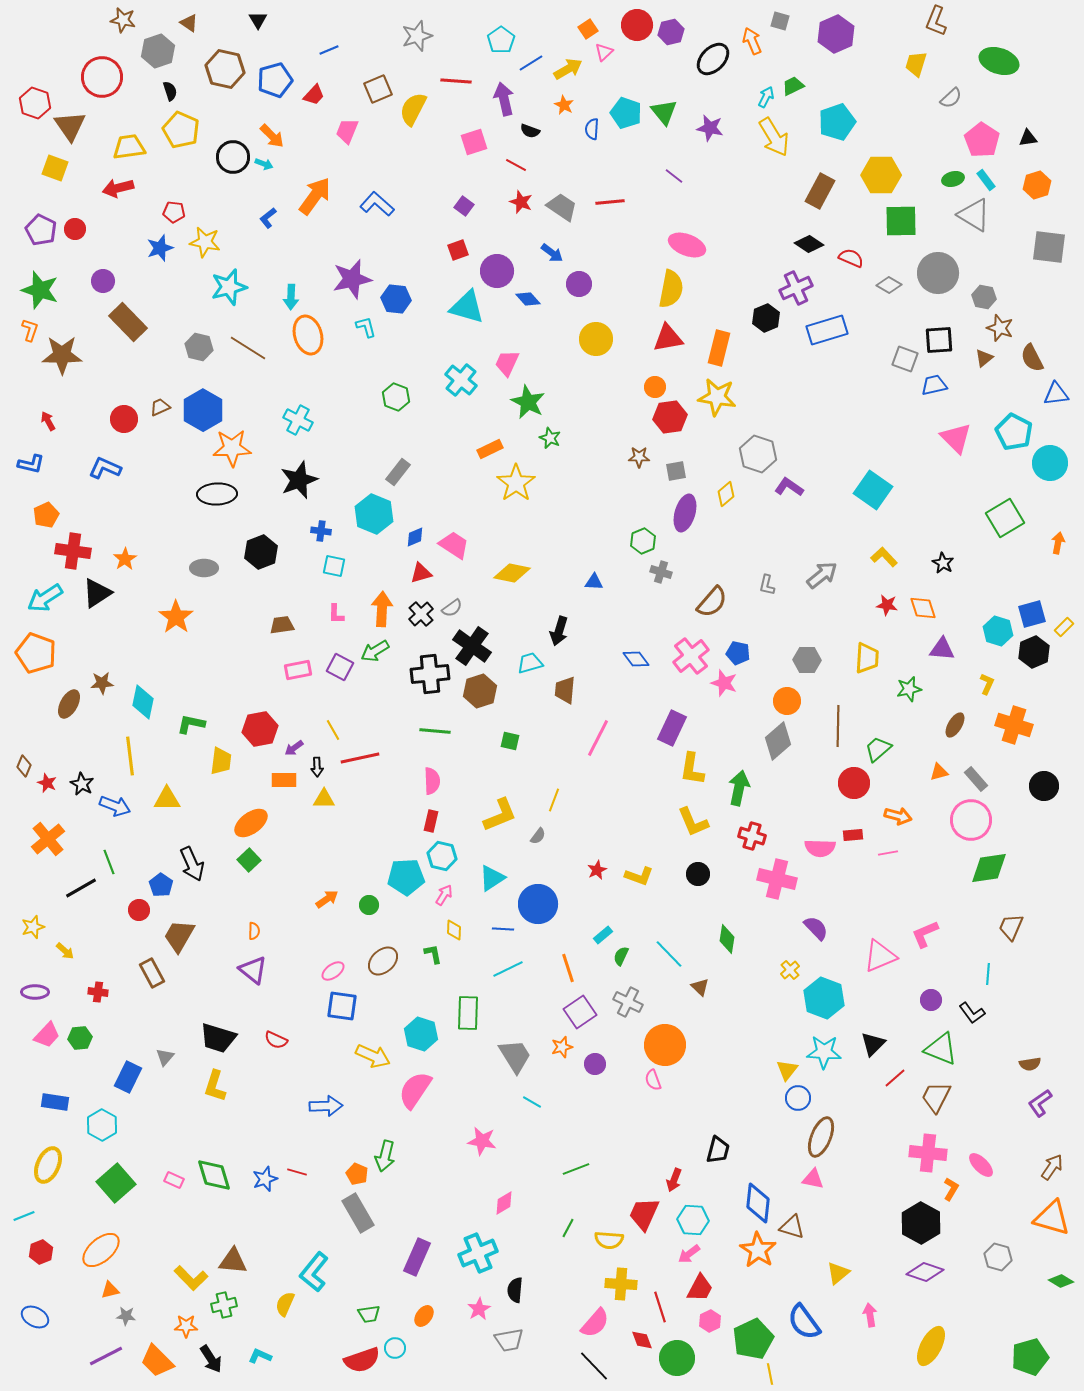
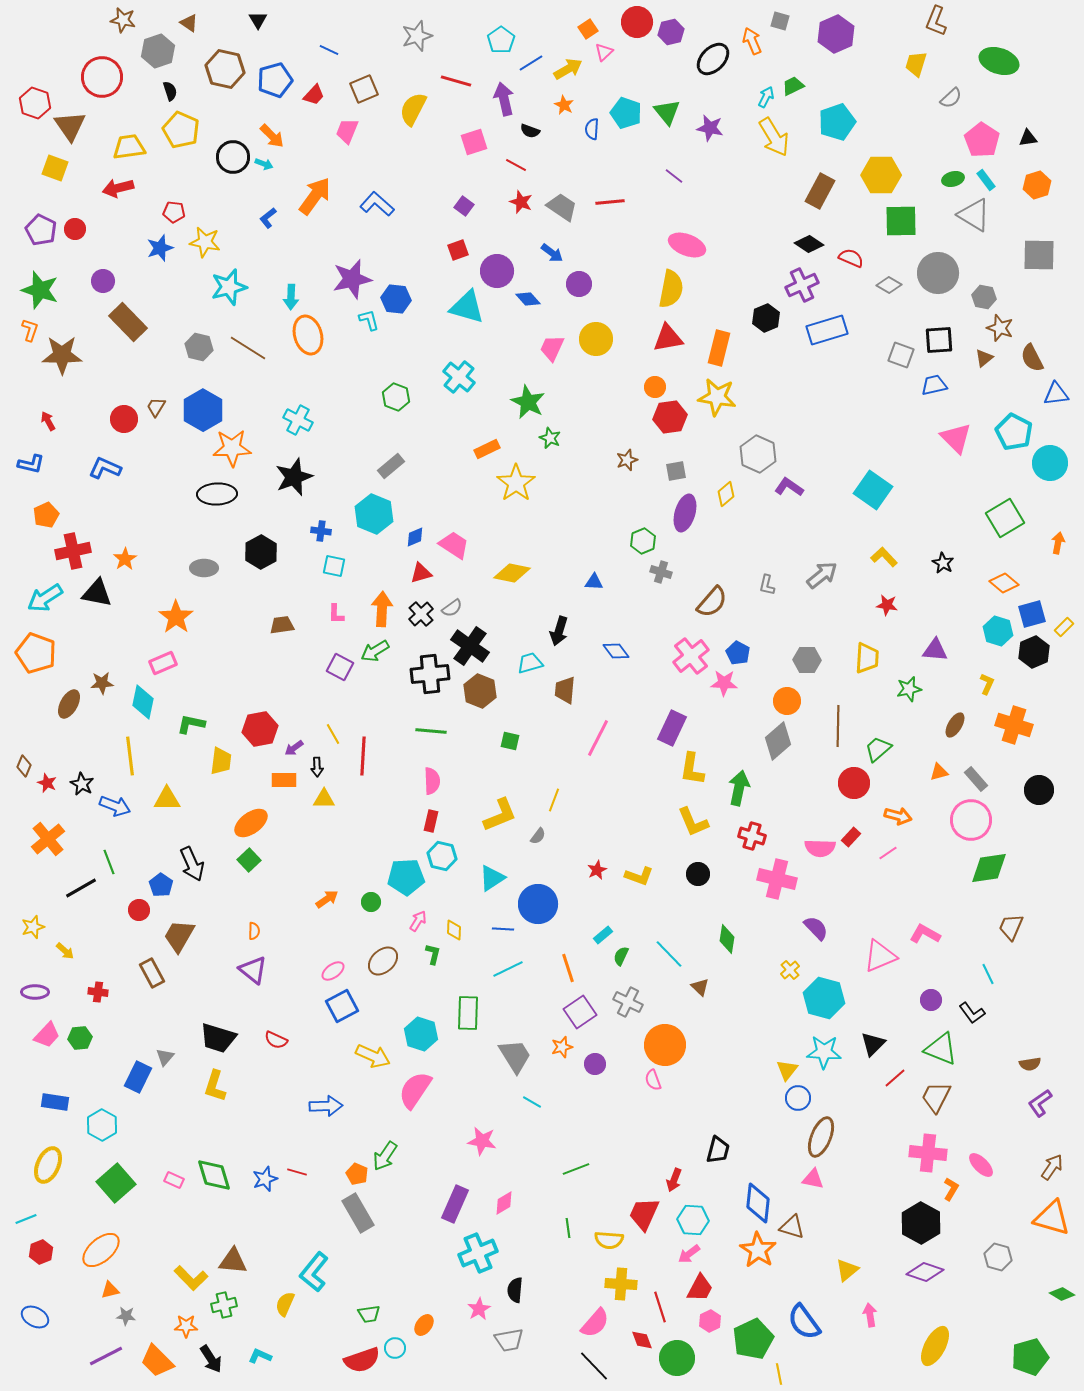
red circle at (637, 25): moved 3 px up
blue line at (329, 50): rotated 48 degrees clockwise
red line at (456, 81): rotated 12 degrees clockwise
brown square at (378, 89): moved 14 px left
green triangle at (664, 112): moved 3 px right
gray square at (1049, 247): moved 10 px left, 8 px down; rotated 6 degrees counterclockwise
purple cross at (796, 288): moved 6 px right, 3 px up
cyan L-shape at (366, 327): moved 3 px right, 7 px up
gray square at (905, 359): moved 4 px left, 4 px up
pink trapezoid at (507, 363): moved 45 px right, 15 px up
cyan cross at (461, 380): moved 2 px left, 3 px up
brown trapezoid at (160, 407): moved 4 px left; rotated 35 degrees counterclockwise
orange rectangle at (490, 449): moved 3 px left
gray hexagon at (758, 454): rotated 6 degrees clockwise
brown star at (639, 457): moved 12 px left, 3 px down; rotated 20 degrees counterclockwise
gray rectangle at (398, 472): moved 7 px left, 6 px up; rotated 12 degrees clockwise
black star at (299, 480): moved 5 px left, 3 px up
red cross at (73, 551): rotated 20 degrees counterclockwise
black hexagon at (261, 552): rotated 8 degrees counterclockwise
black triangle at (97, 593): rotated 44 degrees clockwise
orange diamond at (923, 608): moved 81 px right, 25 px up; rotated 32 degrees counterclockwise
black cross at (472, 646): moved 2 px left
purple triangle at (942, 649): moved 7 px left, 1 px down
blue pentagon at (738, 653): rotated 15 degrees clockwise
blue diamond at (636, 659): moved 20 px left, 8 px up
pink rectangle at (298, 670): moved 135 px left, 7 px up; rotated 12 degrees counterclockwise
pink star at (724, 683): rotated 16 degrees counterclockwise
brown hexagon at (480, 691): rotated 20 degrees counterclockwise
yellow line at (333, 730): moved 4 px down
green line at (435, 731): moved 4 px left
red line at (360, 758): moved 3 px right, 2 px up; rotated 75 degrees counterclockwise
black circle at (1044, 786): moved 5 px left, 4 px down
red rectangle at (853, 835): moved 2 px left, 2 px down; rotated 42 degrees counterclockwise
pink line at (888, 853): rotated 24 degrees counterclockwise
pink arrow at (444, 895): moved 26 px left, 26 px down
green circle at (369, 905): moved 2 px right, 3 px up
pink L-shape at (925, 934): rotated 52 degrees clockwise
green L-shape at (433, 954): rotated 25 degrees clockwise
cyan line at (988, 974): rotated 30 degrees counterclockwise
cyan hexagon at (824, 998): rotated 6 degrees counterclockwise
blue square at (342, 1006): rotated 36 degrees counterclockwise
blue rectangle at (128, 1077): moved 10 px right
green arrow at (385, 1156): rotated 20 degrees clockwise
cyan line at (24, 1216): moved 2 px right, 3 px down
green line at (568, 1228): rotated 36 degrees counterclockwise
purple rectangle at (417, 1257): moved 38 px right, 53 px up
yellow triangle at (838, 1273): moved 9 px right, 3 px up
green diamond at (1061, 1281): moved 1 px right, 13 px down
orange ellipse at (424, 1316): moved 9 px down
yellow ellipse at (931, 1346): moved 4 px right
yellow line at (770, 1374): moved 9 px right
